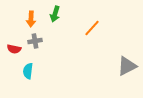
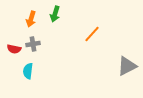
orange arrow: rotated 14 degrees clockwise
orange line: moved 6 px down
gray cross: moved 2 px left, 3 px down
